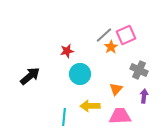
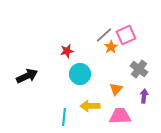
gray cross: moved 1 px up; rotated 12 degrees clockwise
black arrow: moved 3 px left; rotated 15 degrees clockwise
